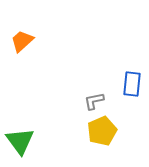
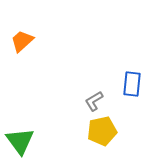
gray L-shape: rotated 20 degrees counterclockwise
yellow pentagon: rotated 12 degrees clockwise
